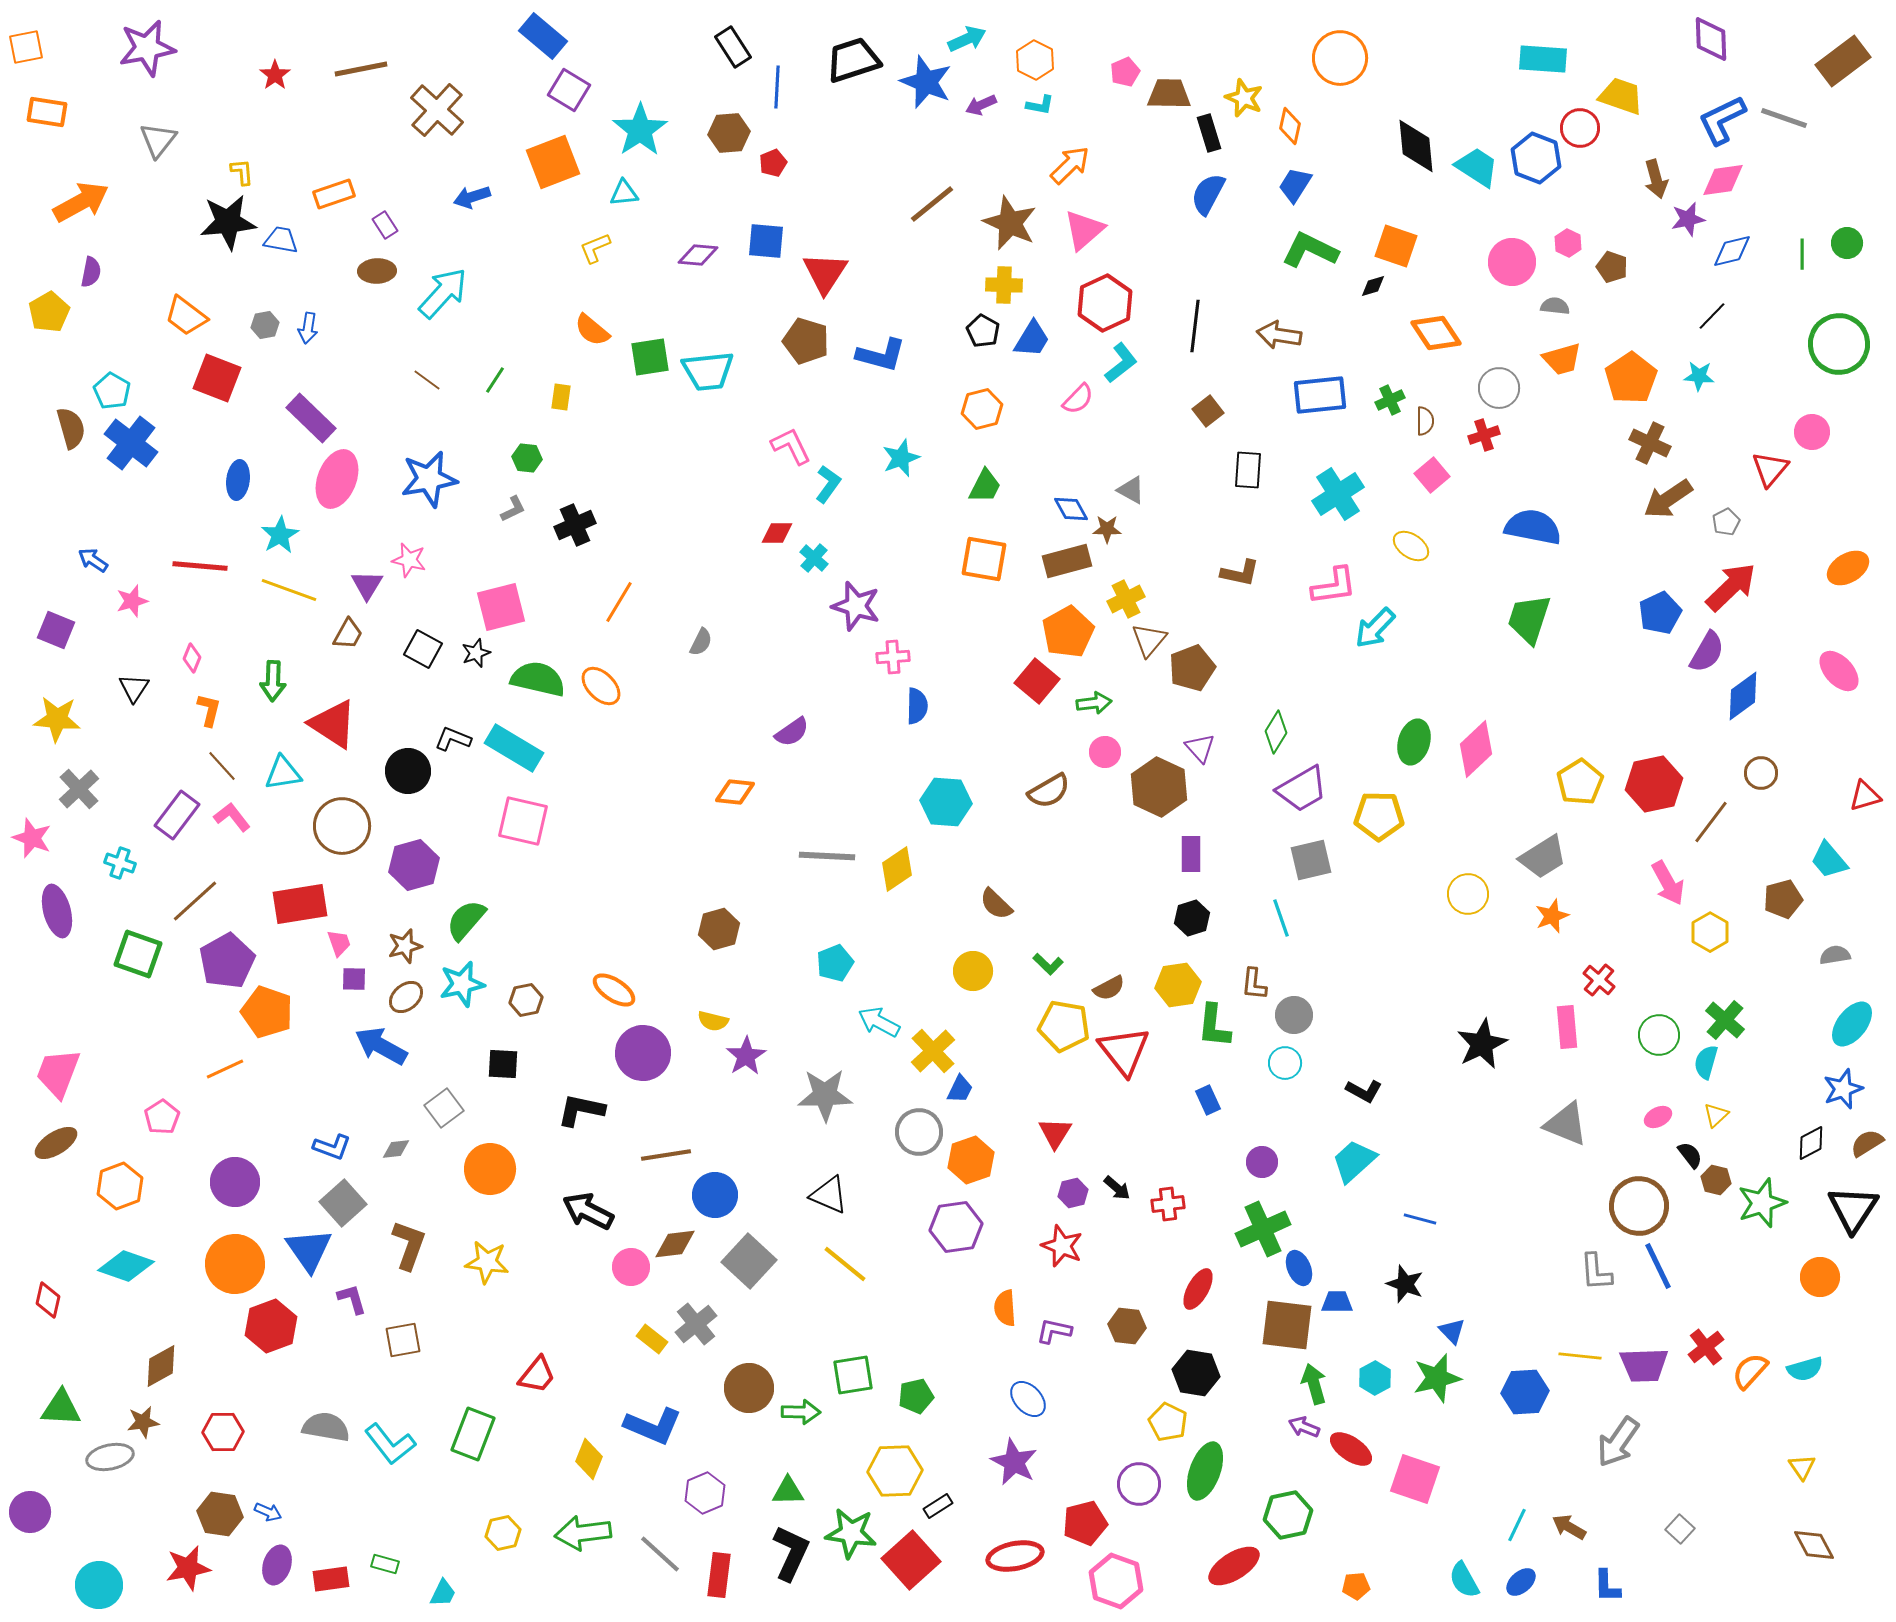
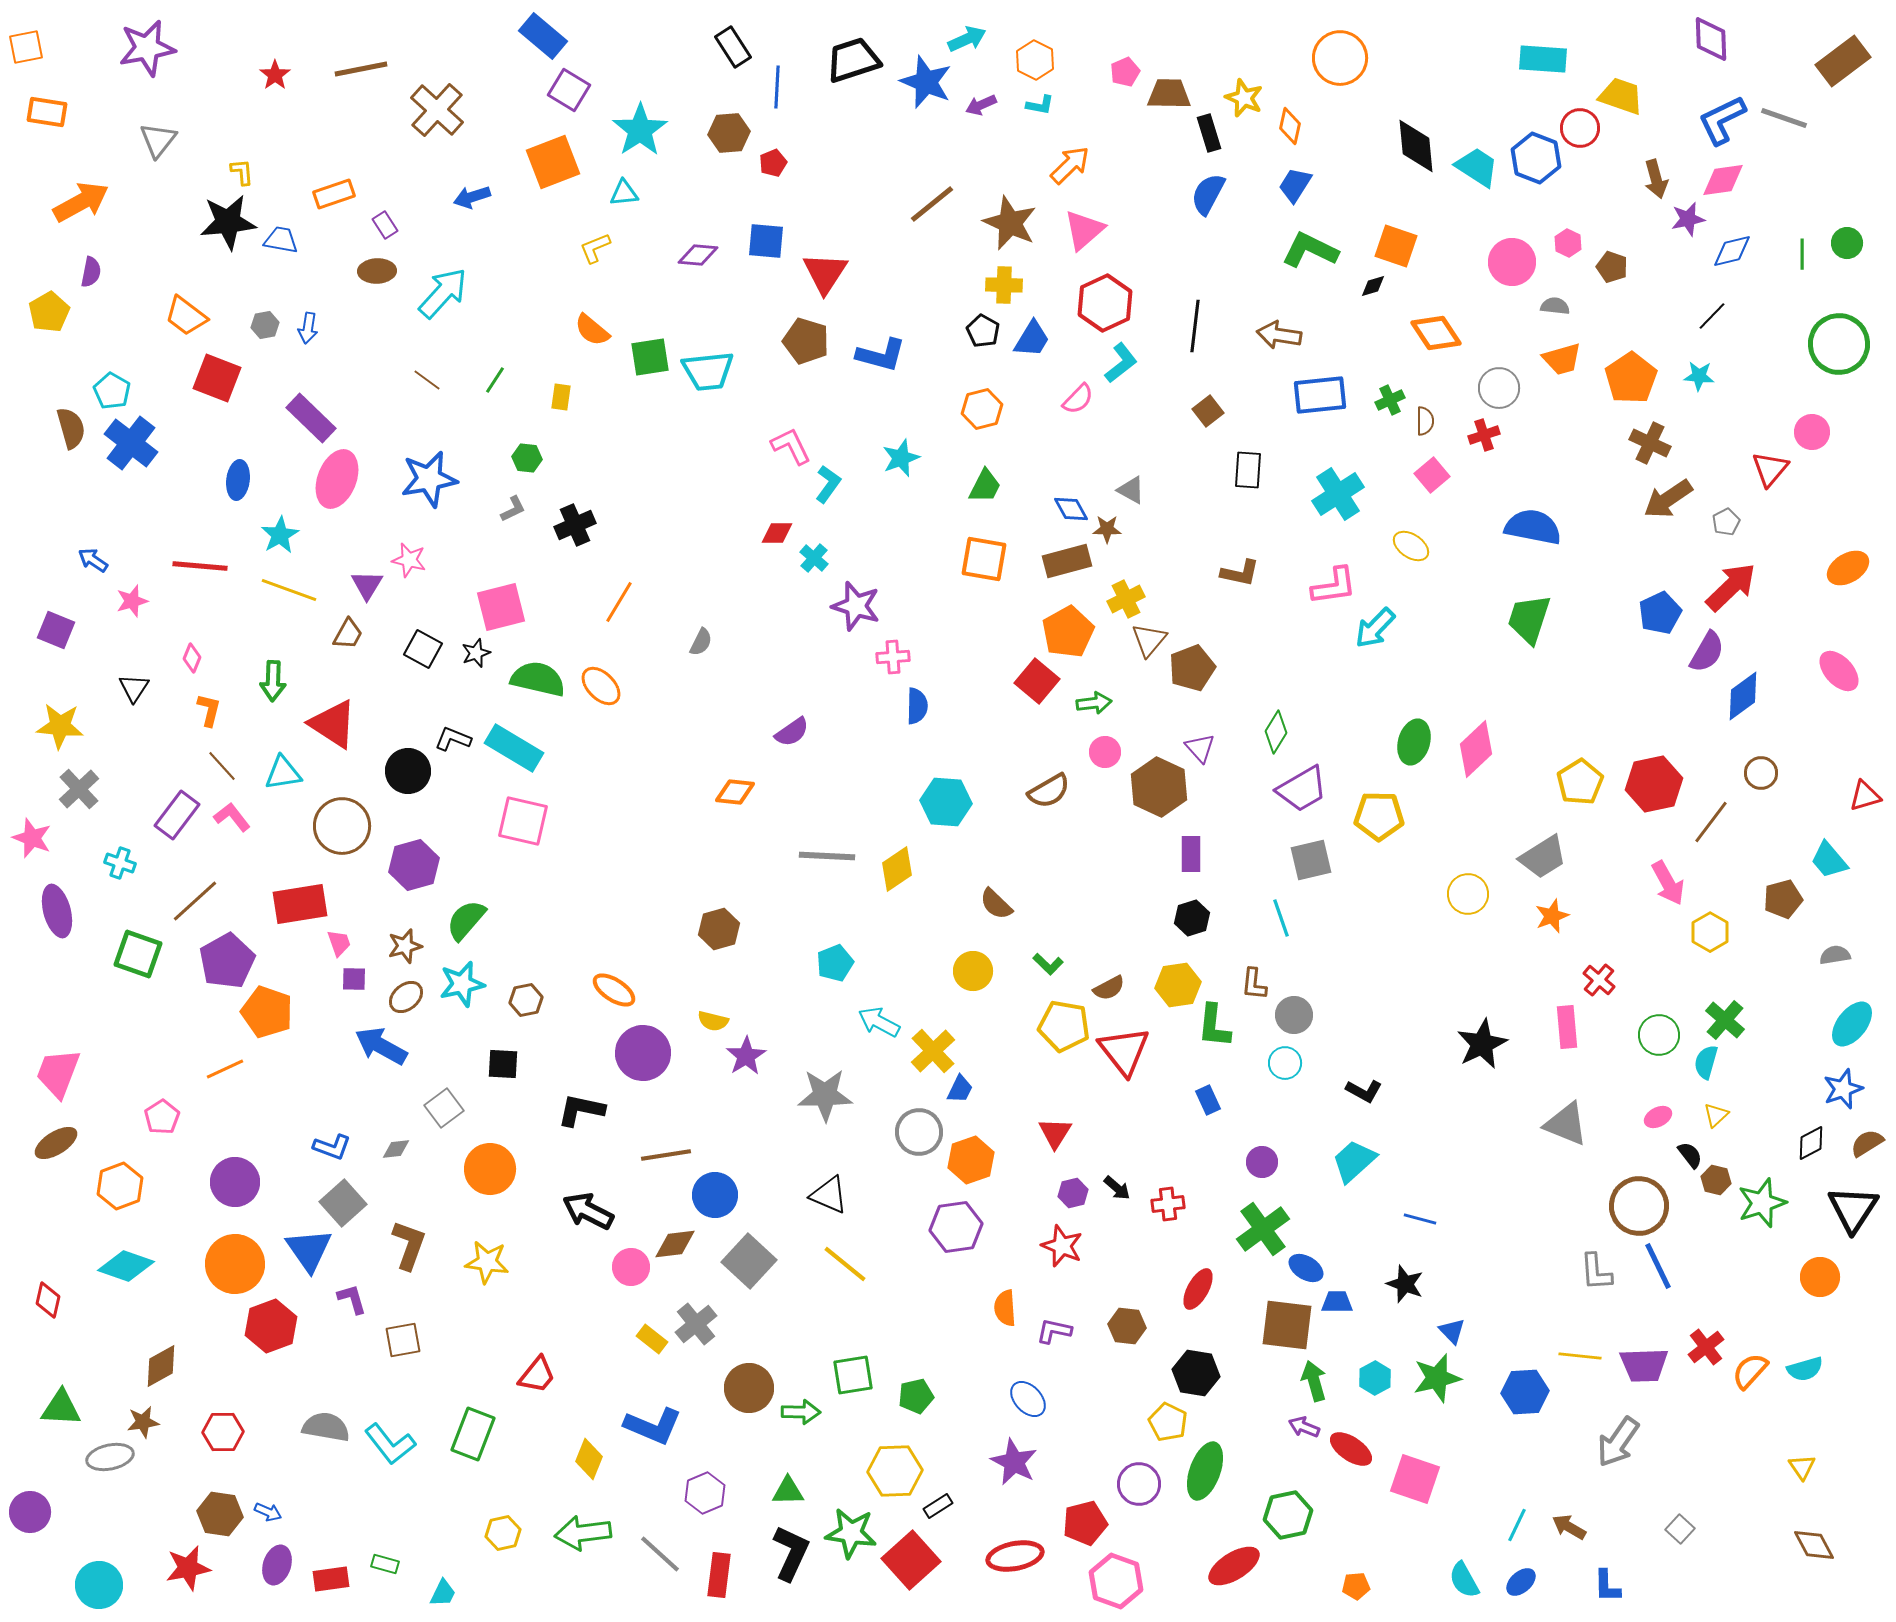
yellow star at (57, 719): moved 3 px right, 7 px down
green cross at (1263, 1229): rotated 12 degrees counterclockwise
blue ellipse at (1299, 1268): moved 7 px right; rotated 36 degrees counterclockwise
green arrow at (1314, 1384): moved 3 px up
